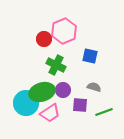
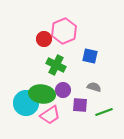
green ellipse: moved 2 px down; rotated 25 degrees clockwise
pink trapezoid: moved 2 px down
